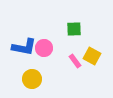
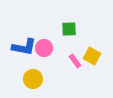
green square: moved 5 px left
yellow circle: moved 1 px right
